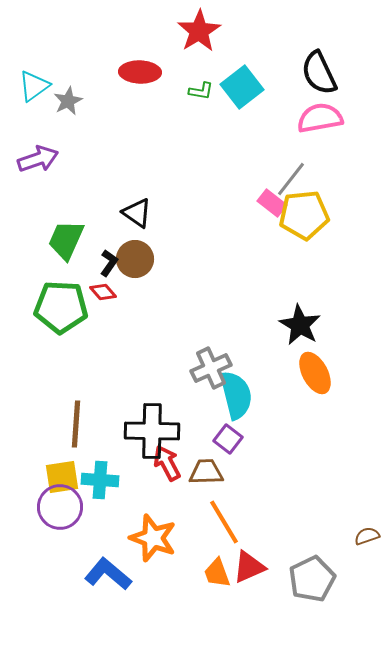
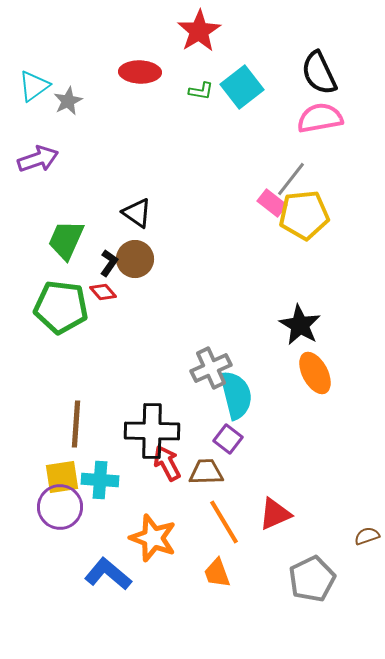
green pentagon: rotated 4 degrees clockwise
red triangle: moved 26 px right, 53 px up
